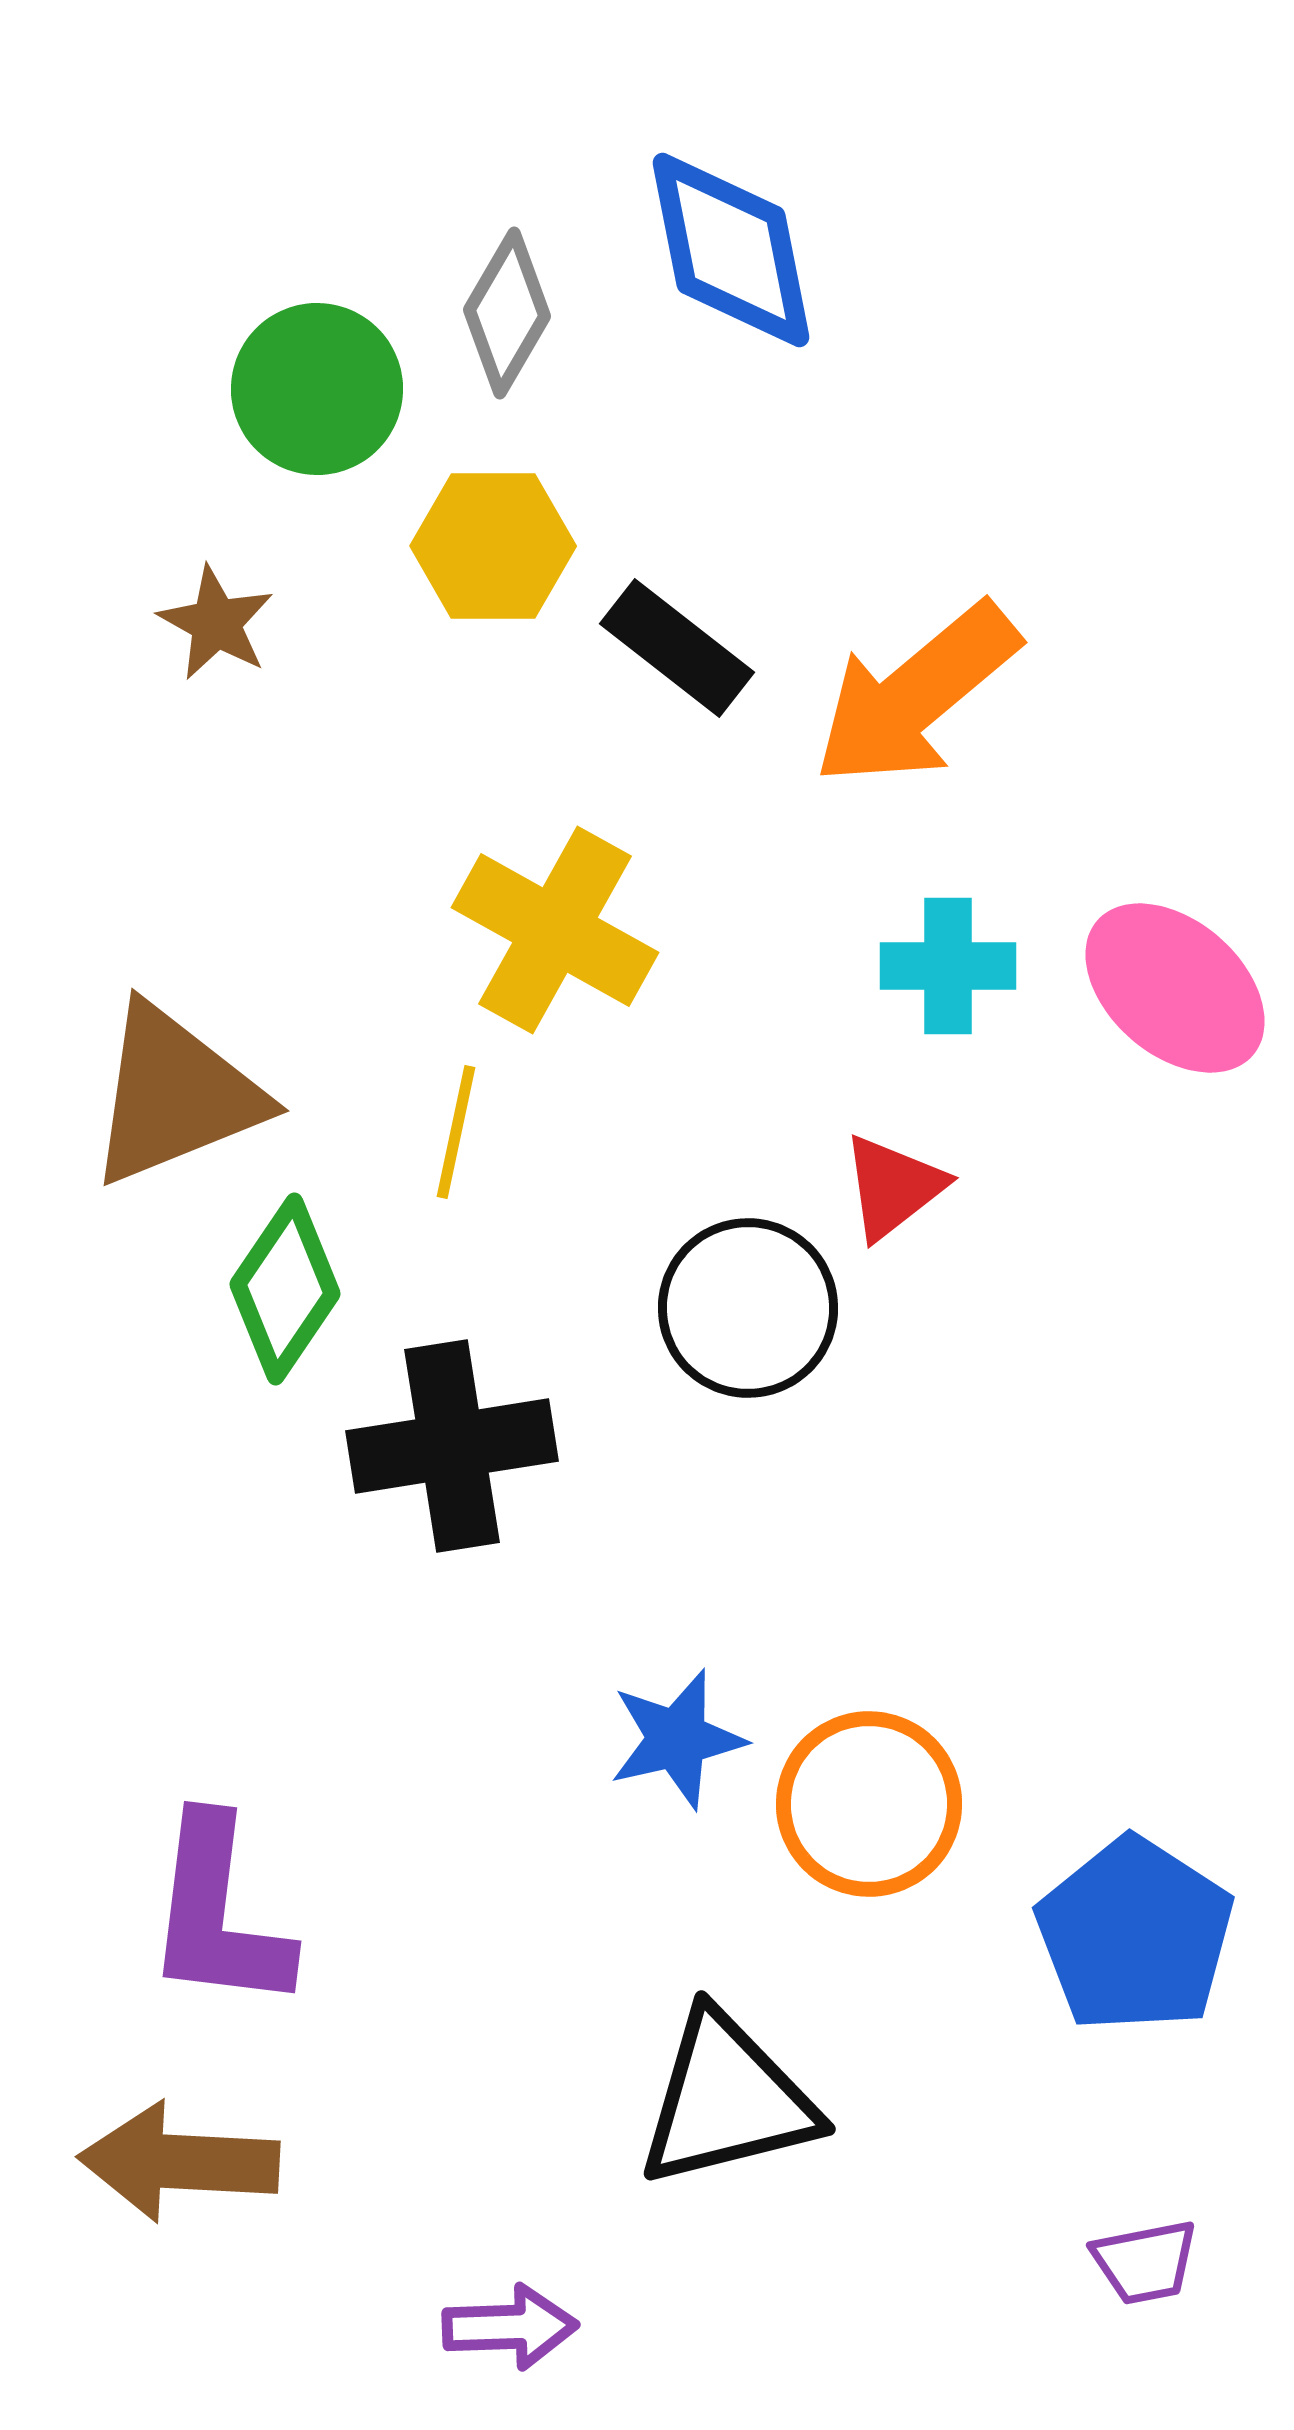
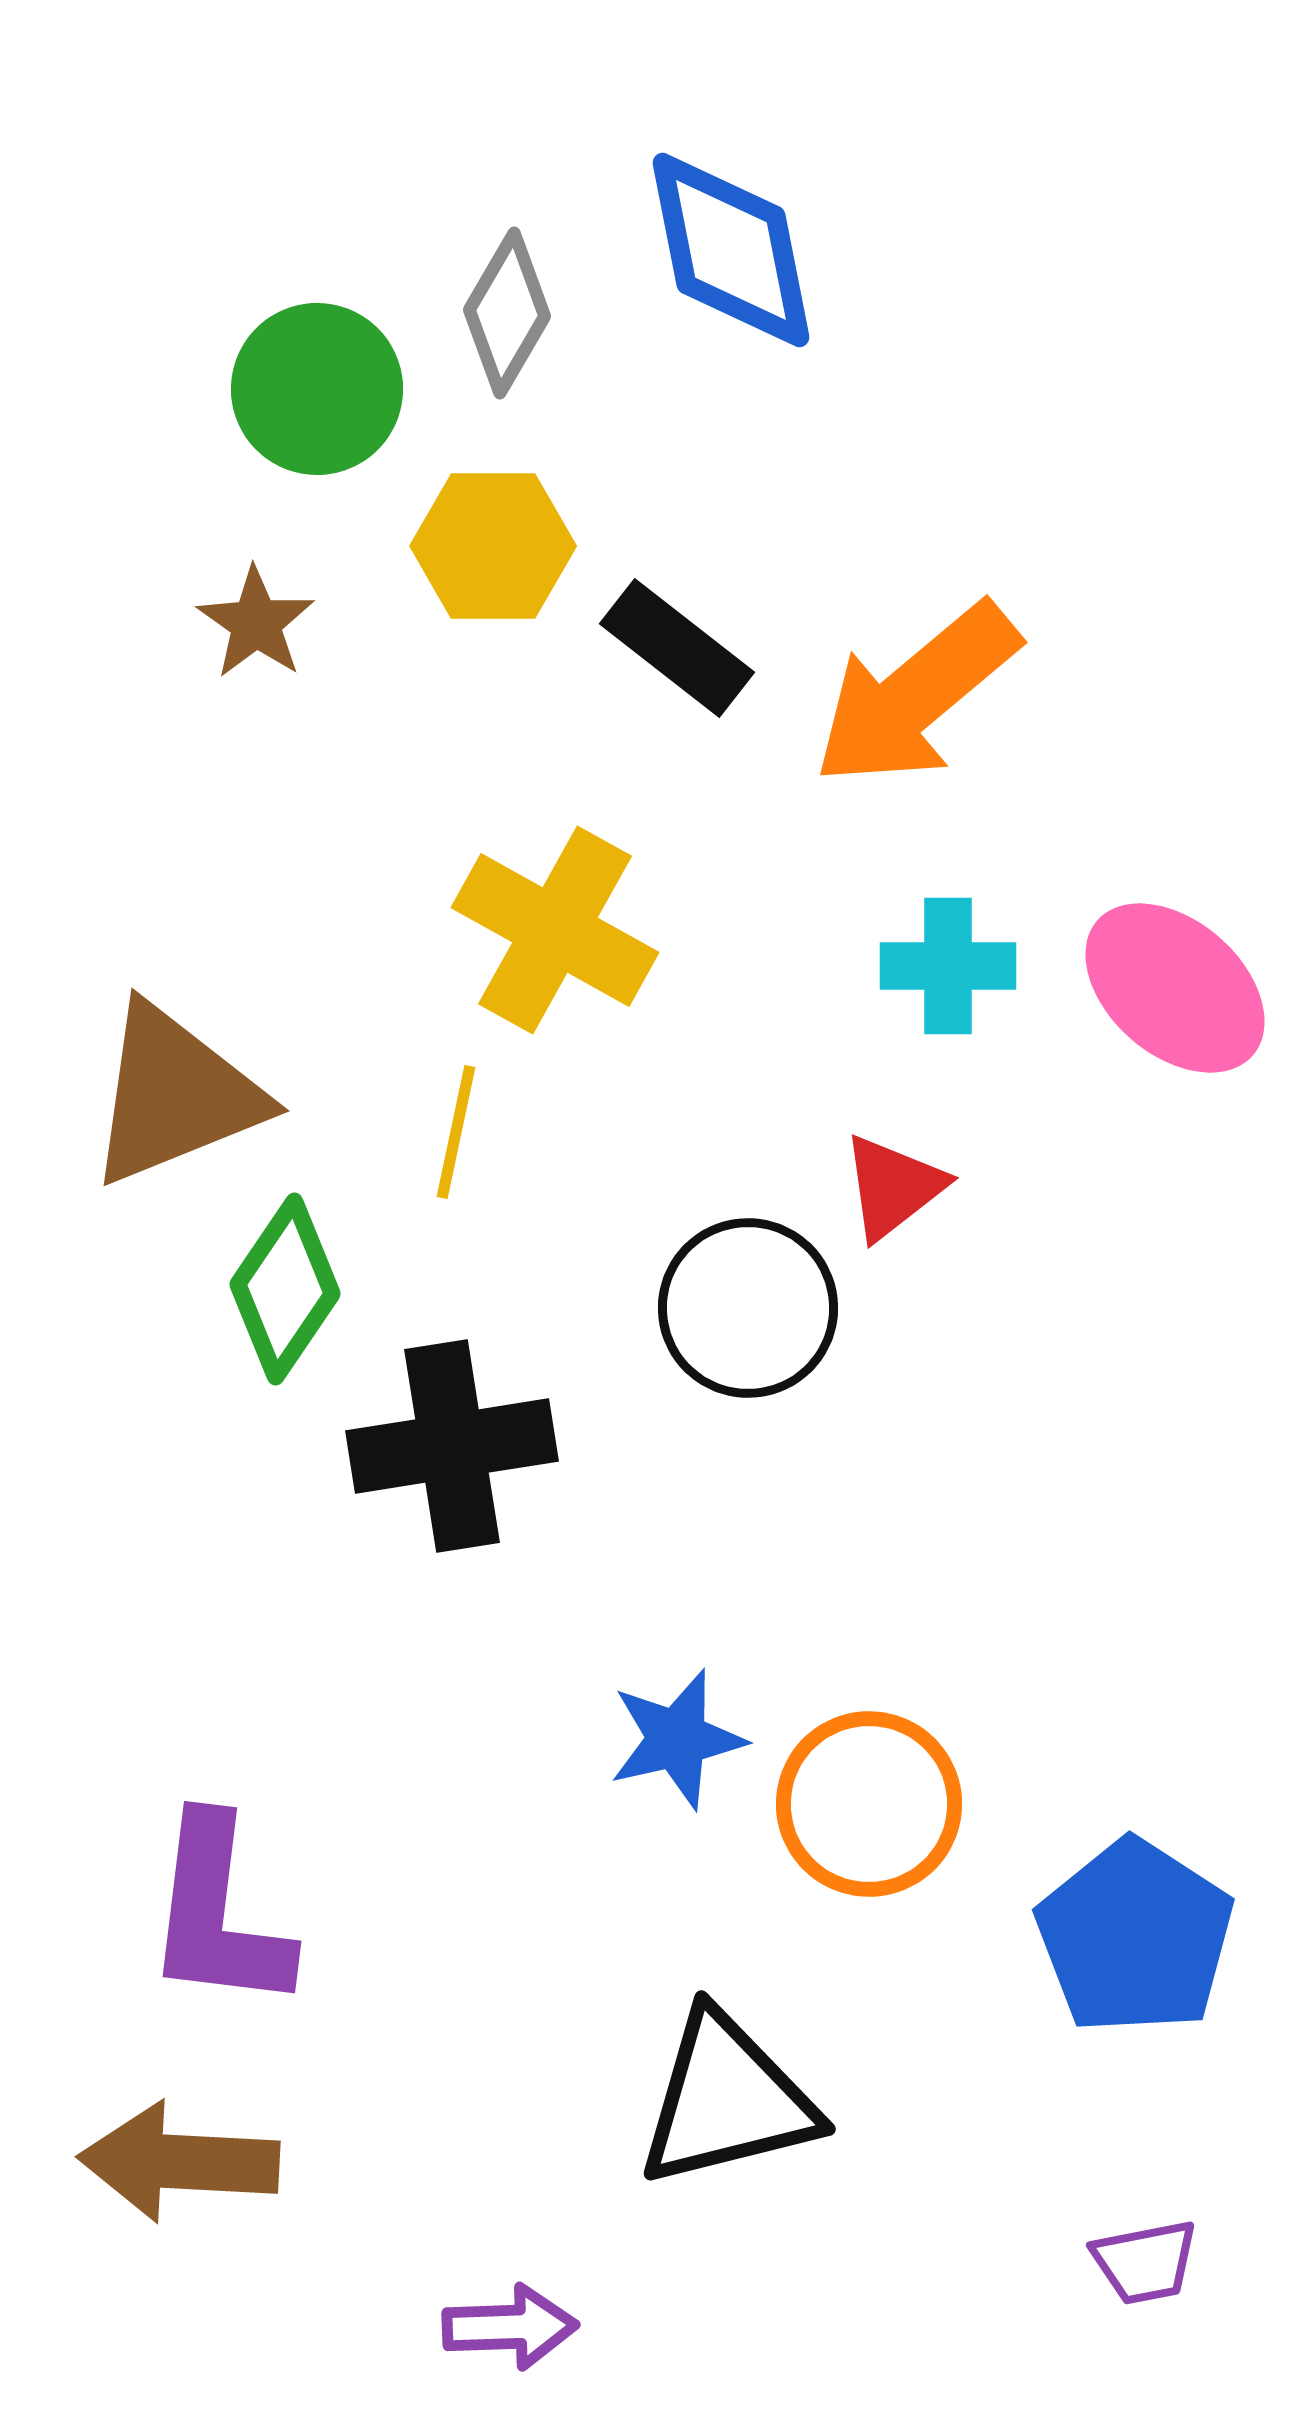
brown star: moved 40 px right; rotated 6 degrees clockwise
blue pentagon: moved 2 px down
